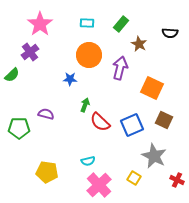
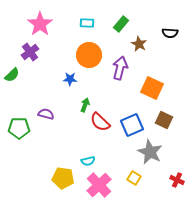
gray star: moved 4 px left, 4 px up
yellow pentagon: moved 16 px right, 6 px down
